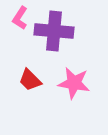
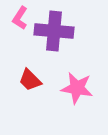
pink star: moved 3 px right, 5 px down
